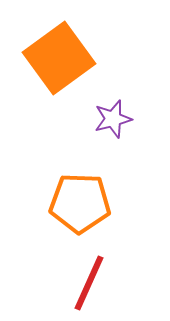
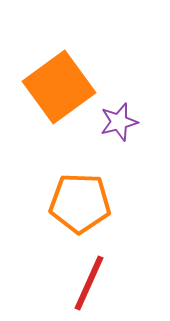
orange square: moved 29 px down
purple star: moved 6 px right, 3 px down
